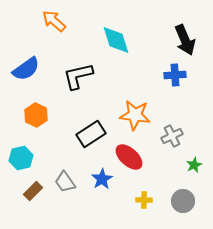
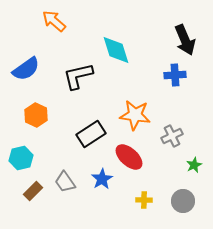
cyan diamond: moved 10 px down
